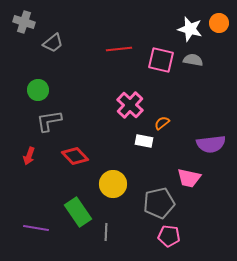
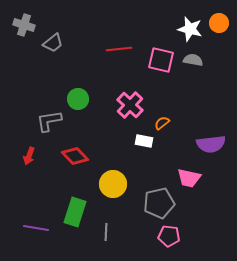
gray cross: moved 3 px down
green circle: moved 40 px right, 9 px down
green rectangle: moved 3 px left; rotated 52 degrees clockwise
